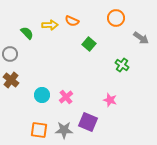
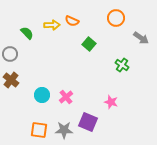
yellow arrow: moved 2 px right
pink star: moved 1 px right, 2 px down
